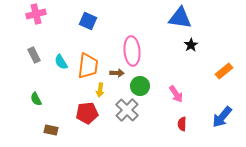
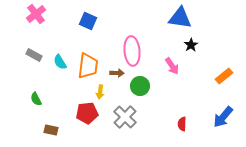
pink cross: rotated 24 degrees counterclockwise
gray rectangle: rotated 35 degrees counterclockwise
cyan semicircle: moved 1 px left
orange rectangle: moved 5 px down
yellow arrow: moved 2 px down
pink arrow: moved 4 px left, 28 px up
gray cross: moved 2 px left, 7 px down
blue arrow: moved 1 px right
